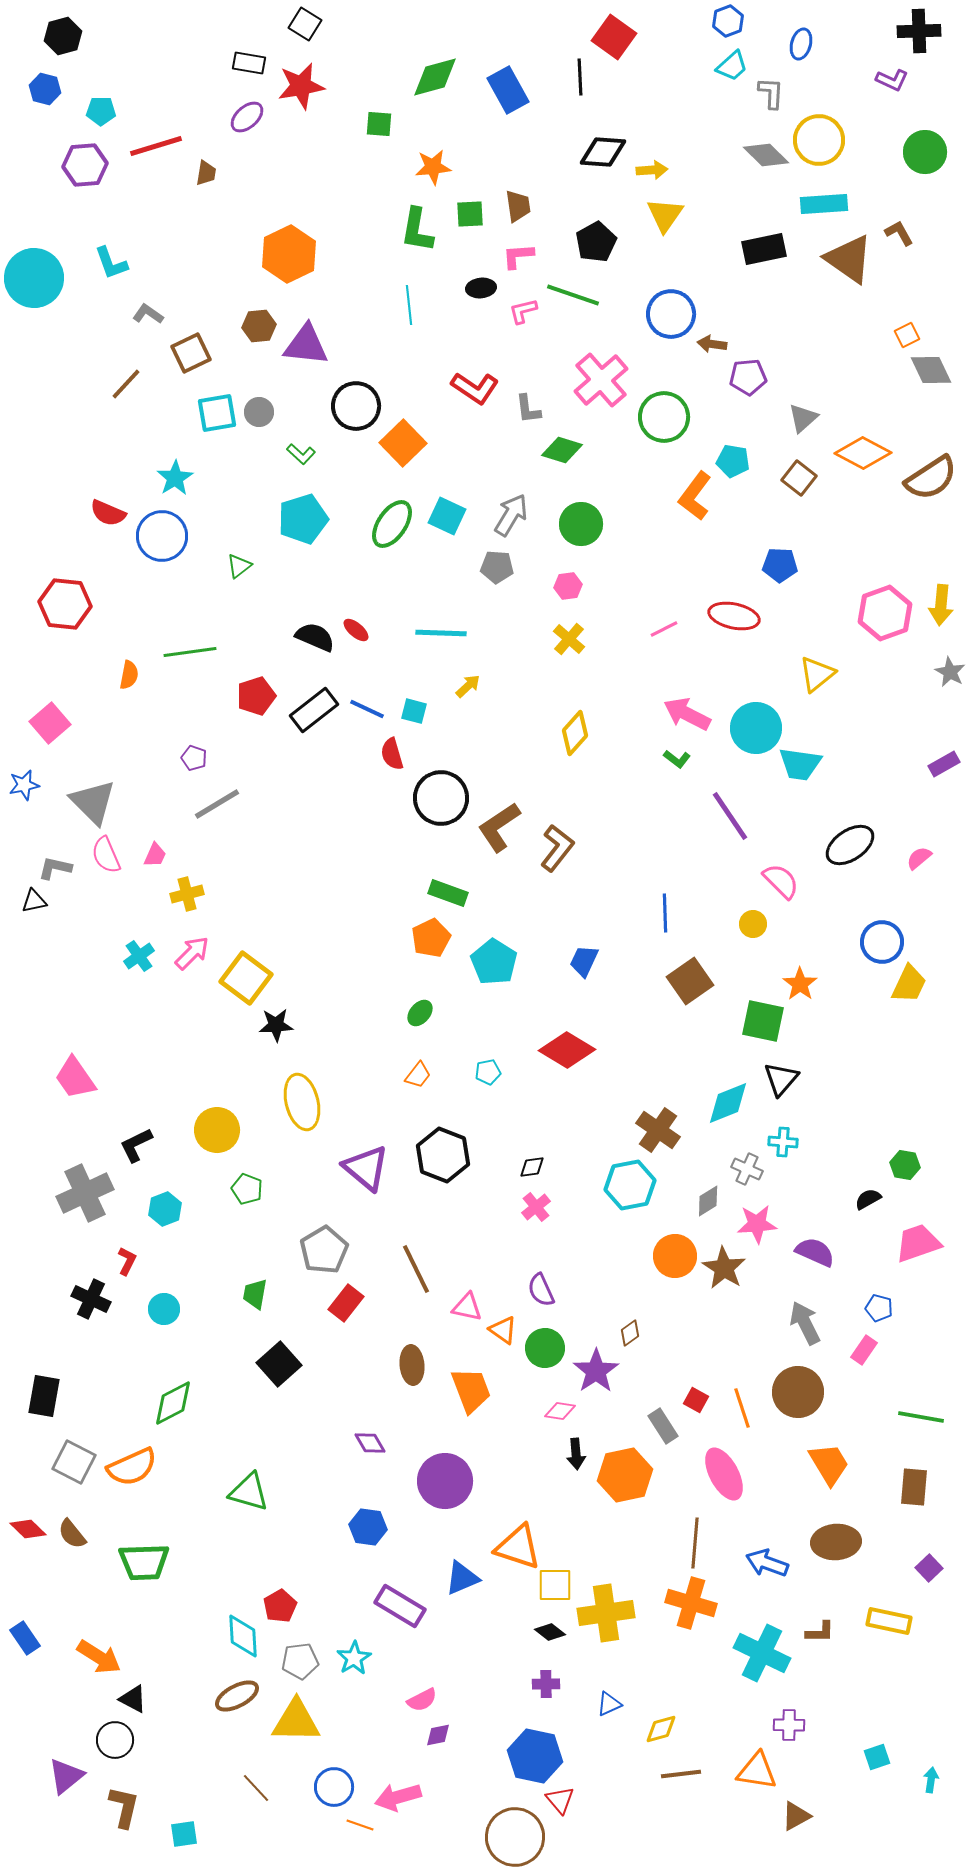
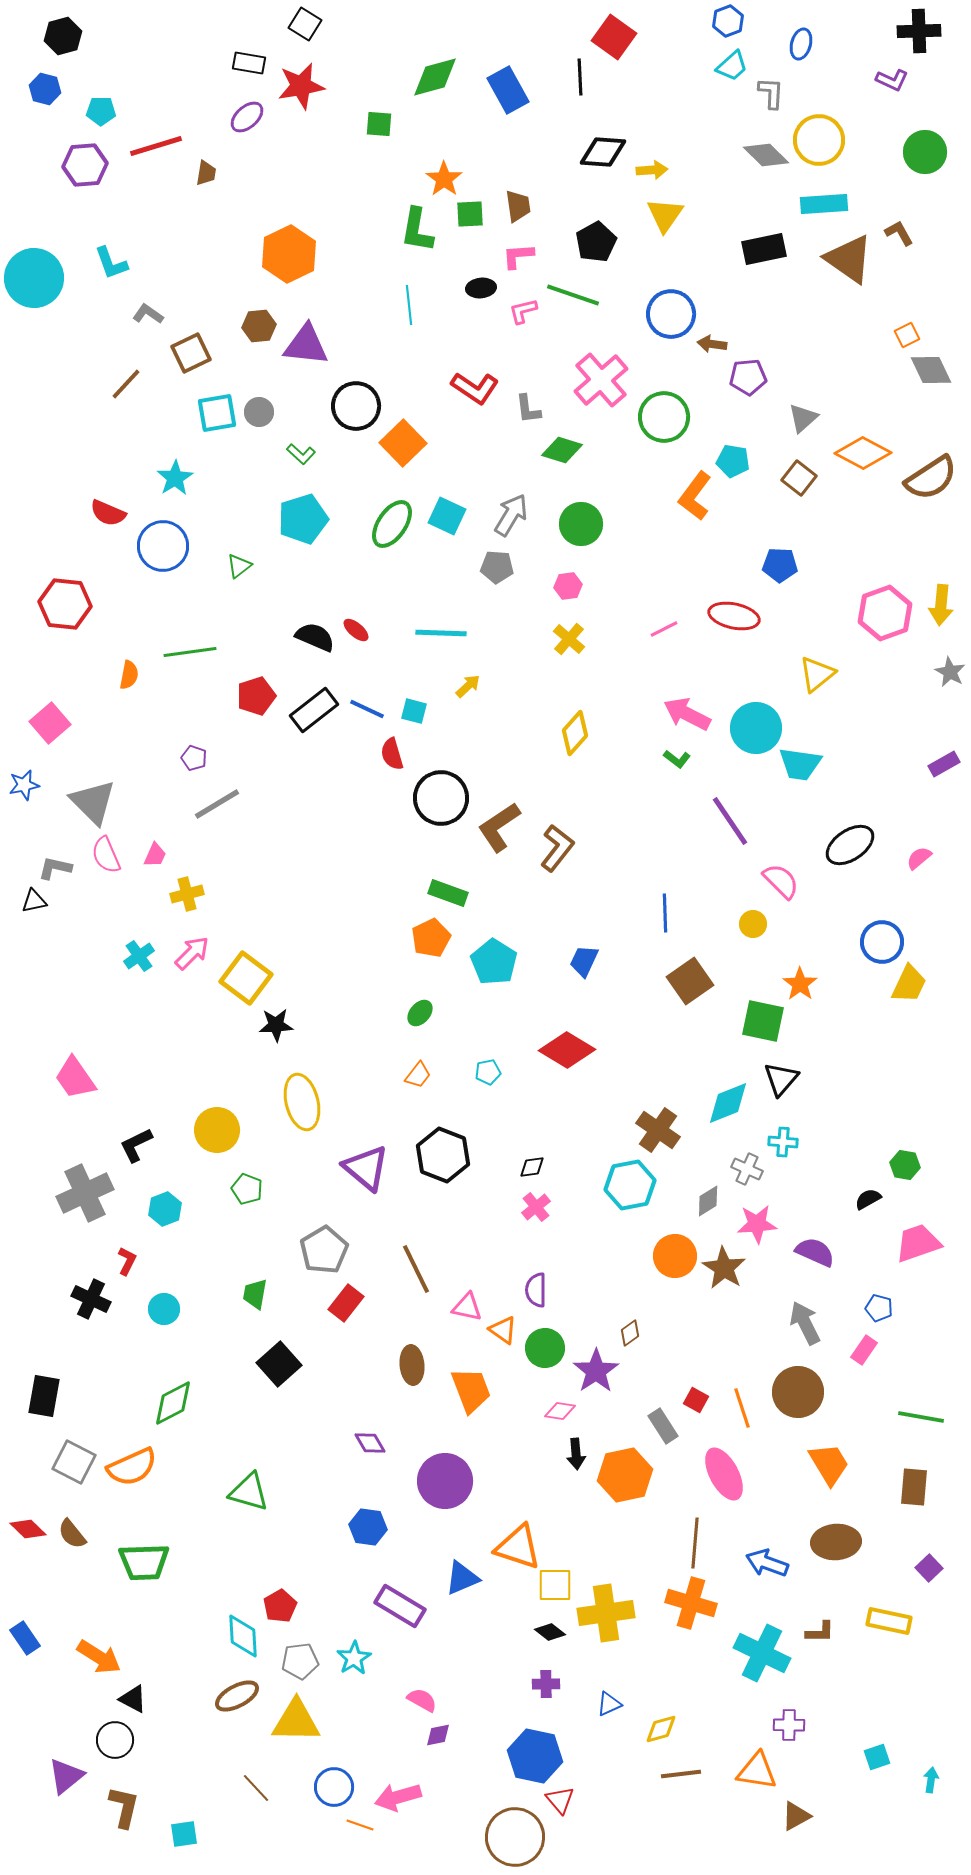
orange star at (433, 167): moved 11 px right, 12 px down; rotated 30 degrees counterclockwise
blue circle at (162, 536): moved 1 px right, 10 px down
purple line at (730, 816): moved 5 px down
purple semicircle at (541, 1290): moved 5 px left; rotated 24 degrees clockwise
pink semicircle at (422, 1700): rotated 124 degrees counterclockwise
